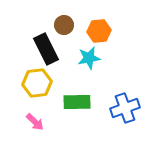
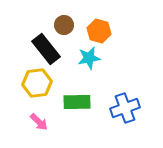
orange hexagon: rotated 20 degrees clockwise
black rectangle: rotated 12 degrees counterclockwise
pink arrow: moved 4 px right
